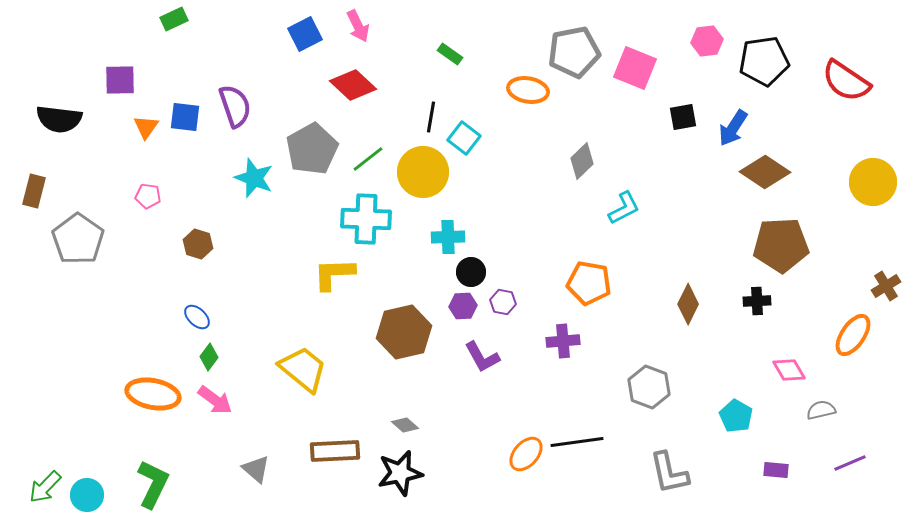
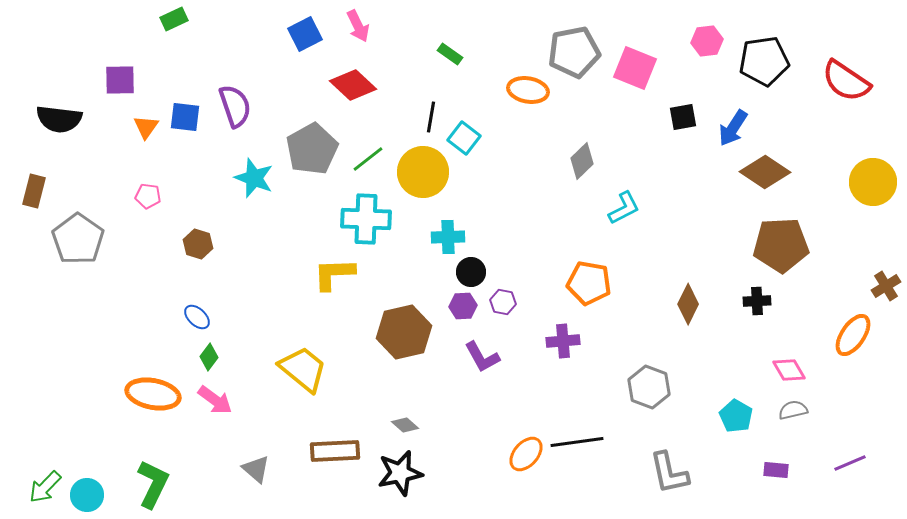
gray semicircle at (821, 410): moved 28 px left
